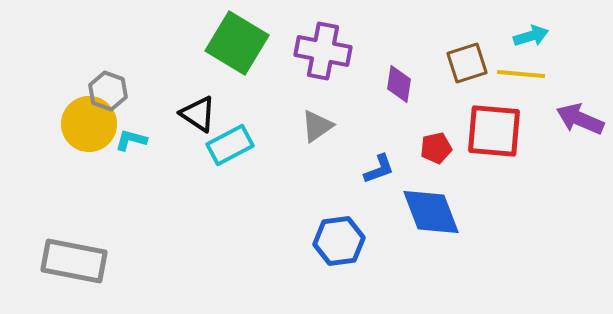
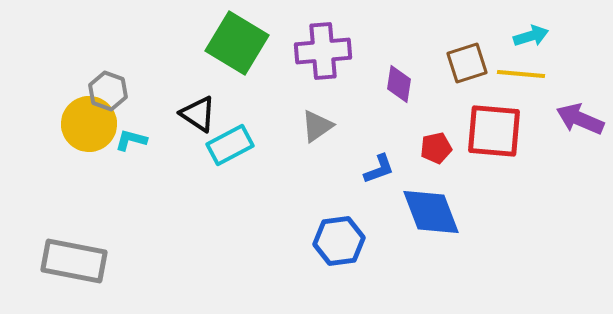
purple cross: rotated 16 degrees counterclockwise
